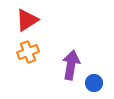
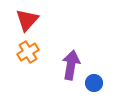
red triangle: rotated 15 degrees counterclockwise
orange cross: rotated 10 degrees counterclockwise
